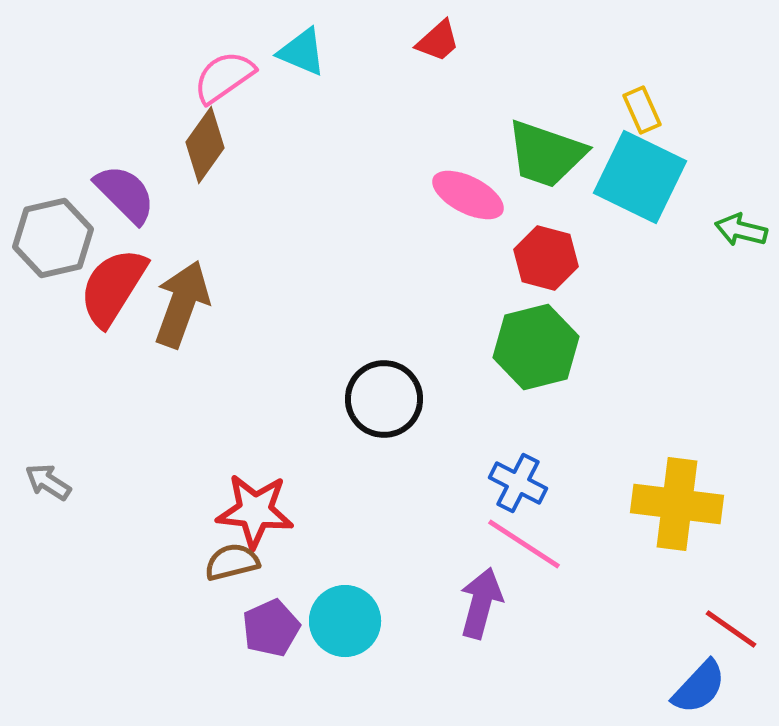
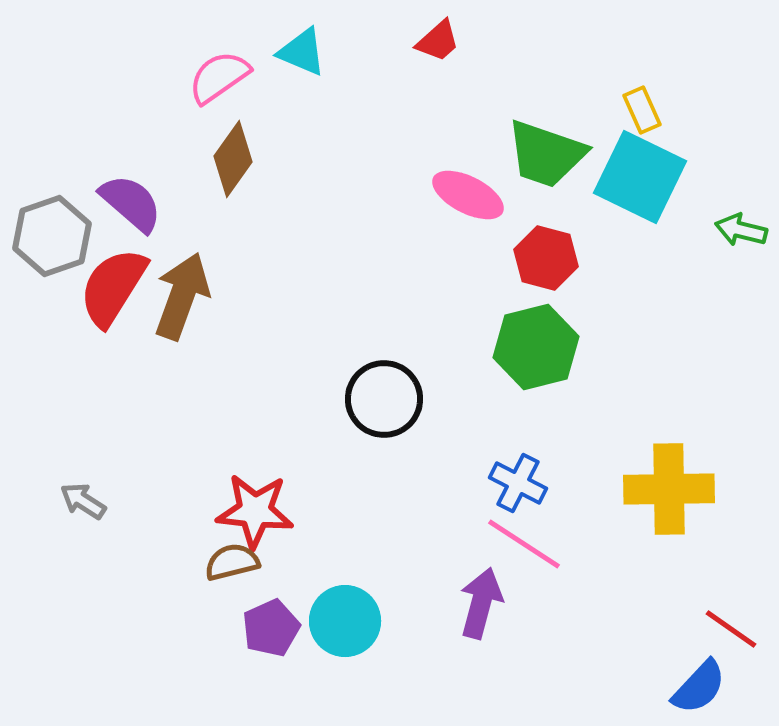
pink semicircle: moved 5 px left
brown diamond: moved 28 px right, 14 px down
purple semicircle: moved 6 px right, 9 px down; rotated 4 degrees counterclockwise
gray hexagon: moved 1 px left, 2 px up; rotated 6 degrees counterclockwise
brown arrow: moved 8 px up
gray arrow: moved 35 px right, 19 px down
yellow cross: moved 8 px left, 15 px up; rotated 8 degrees counterclockwise
